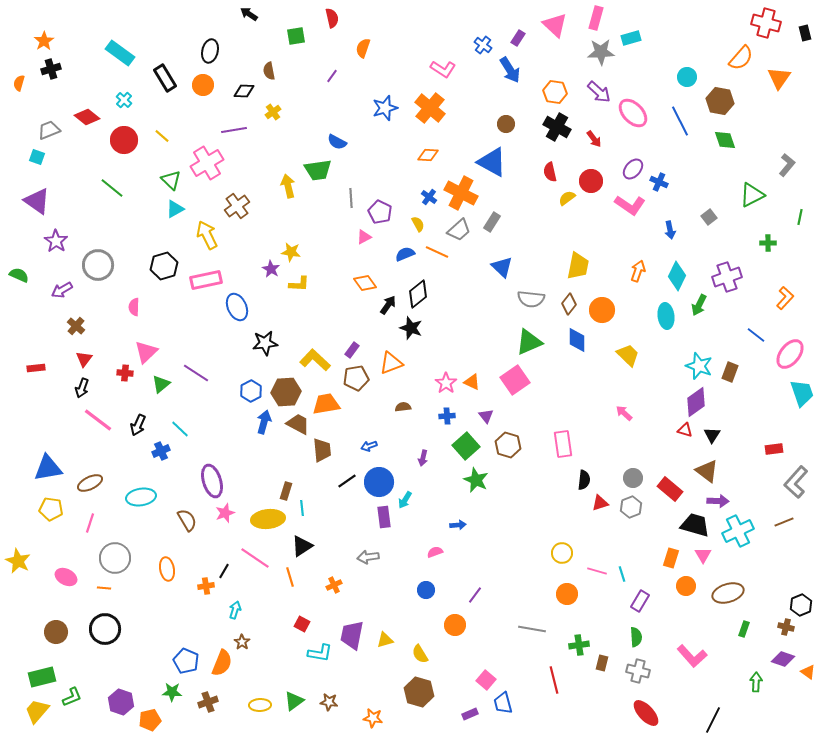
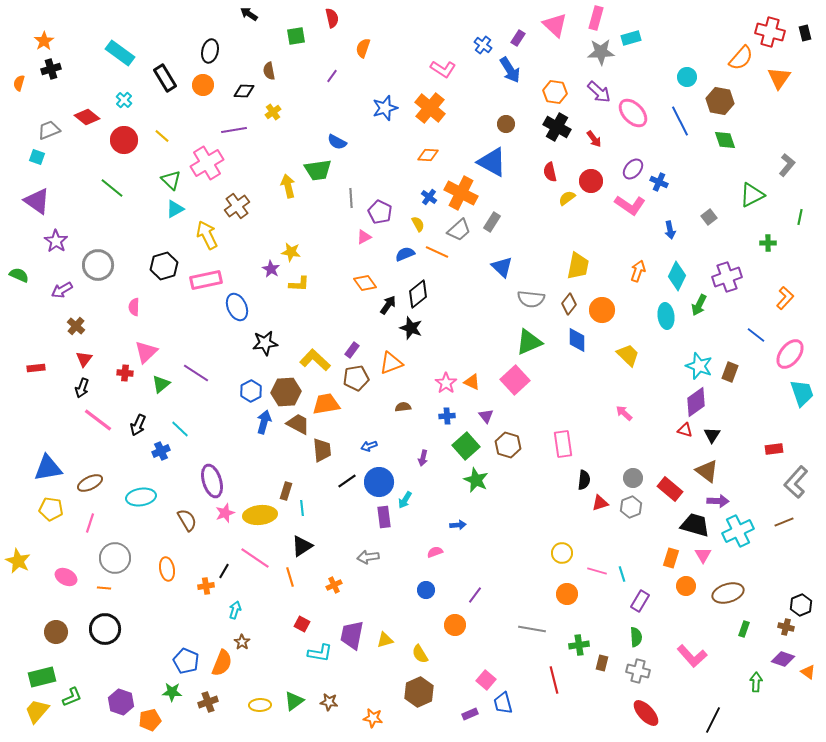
red cross at (766, 23): moved 4 px right, 9 px down
pink square at (515, 380): rotated 8 degrees counterclockwise
yellow ellipse at (268, 519): moved 8 px left, 4 px up
brown hexagon at (419, 692): rotated 20 degrees clockwise
